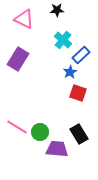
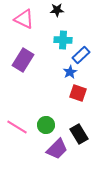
cyan cross: rotated 36 degrees counterclockwise
purple rectangle: moved 5 px right, 1 px down
green circle: moved 6 px right, 7 px up
purple trapezoid: rotated 130 degrees clockwise
